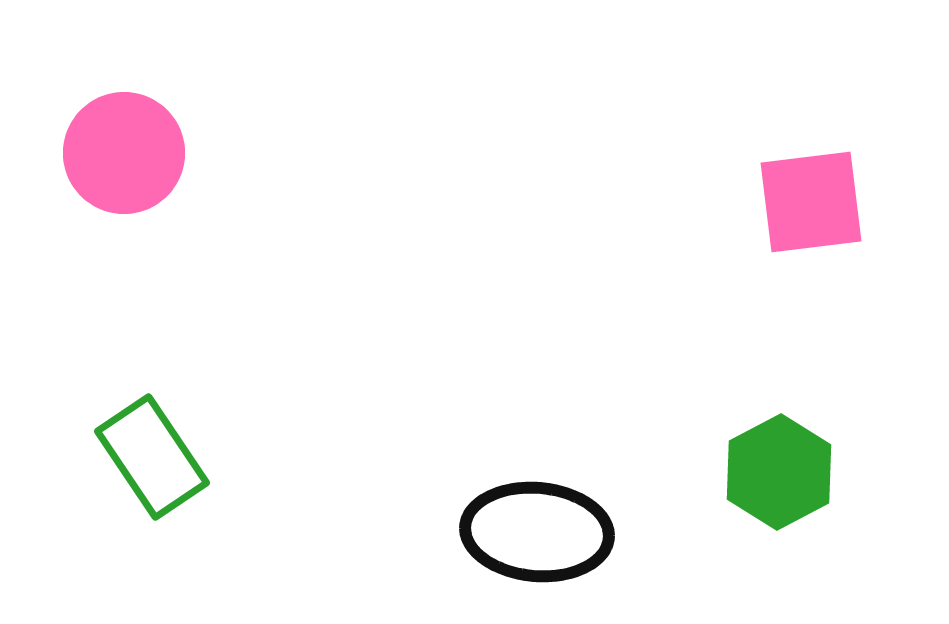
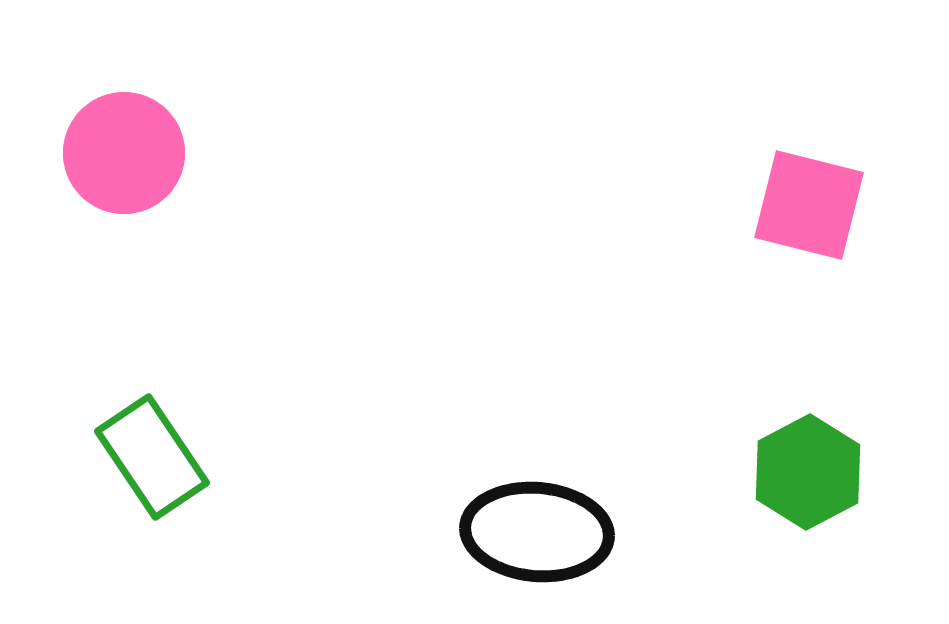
pink square: moved 2 px left, 3 px down; rotated 21 degrees clockwise
green hexagon: moved 29 px right
